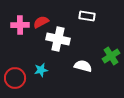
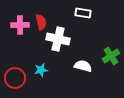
white rectangle: moved 4 px left, 3 px up
red semicircle: rotated 105 degrees clockwise
